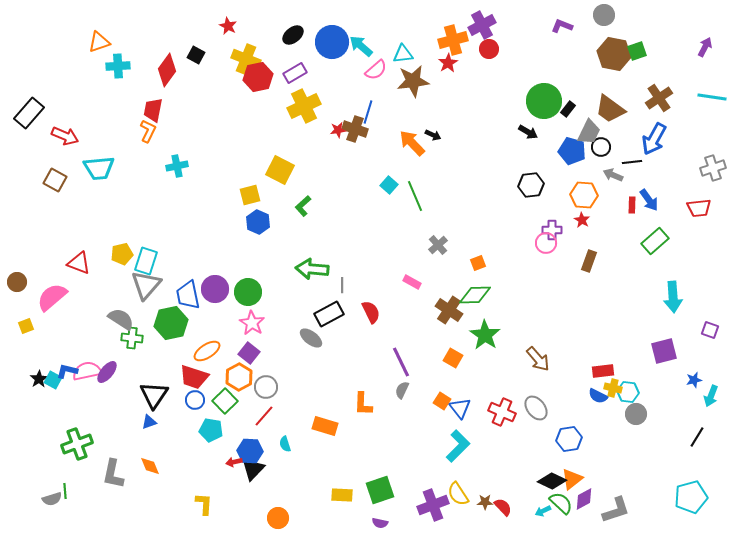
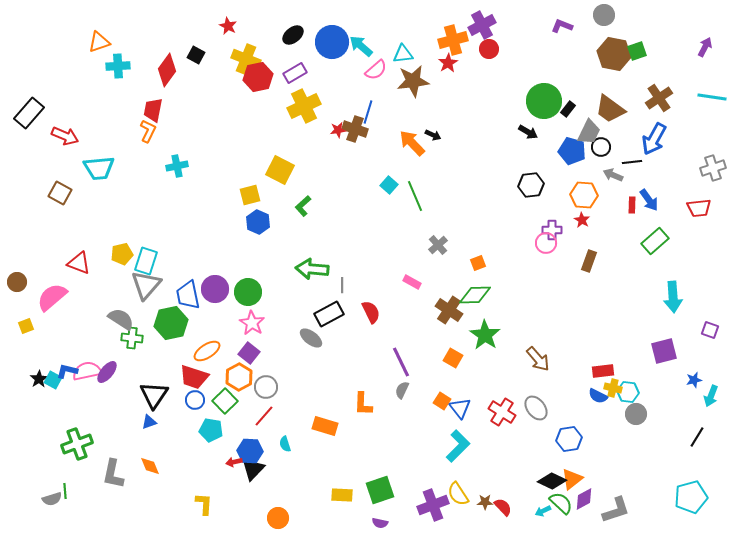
brown square at (55, 180): moved 5 px right, 13 px down
red cross at (502, 412): rotated 8 degrees clockwise
